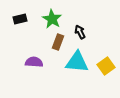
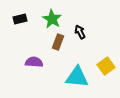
cyan triangle: moved 15 px down
